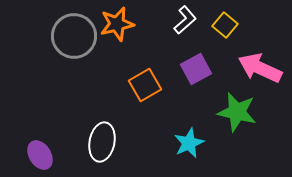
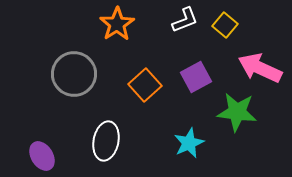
white L-shape: rotated 20 degrees clockwise
orange star: rotated 20 degrees counterclockwise
gray circle: moved 38 px down
purple square: moved 8 px down
orange square: rotated 12 degrees counterclockwise
green star: rotated 6 degrees counterclockwise
white ellipse: moved 4 px right, 1 px up
purple ellipse: moved 2 px right, 1 px down
